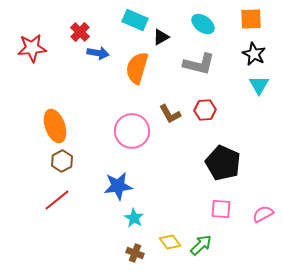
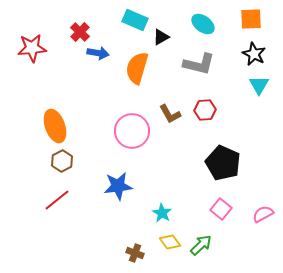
pink square: rotated 35 degrees clockwise
cyan star: moved 28 px right, 5 px up
